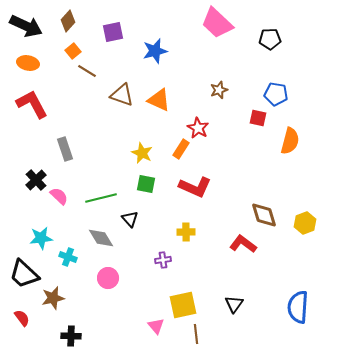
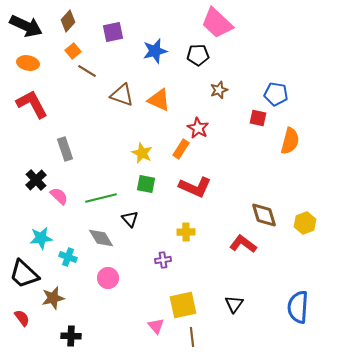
black pentagon at (270, 39): moved 72 px left, 16 px down
brown line at (196, 334): moved 4 px left, 3 px down
